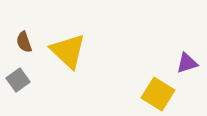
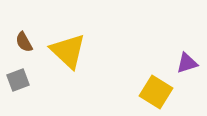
brown semicircle: rotated 10 degrees counterclockwise
gray square: rotated 15 degrees clockwise
yellow square: moved 2 px left, 2 px up
